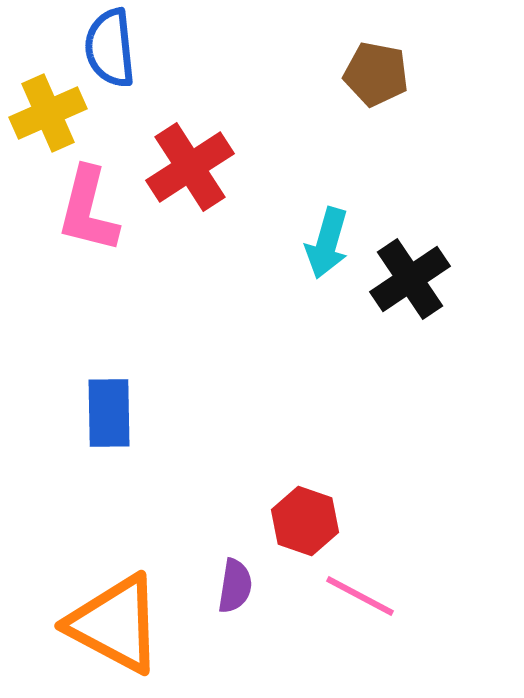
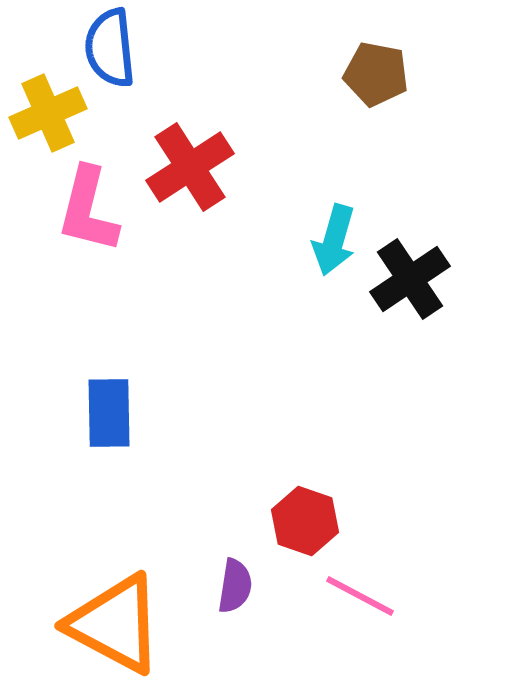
cyan arrow: moved 7 px right, 3 px up
